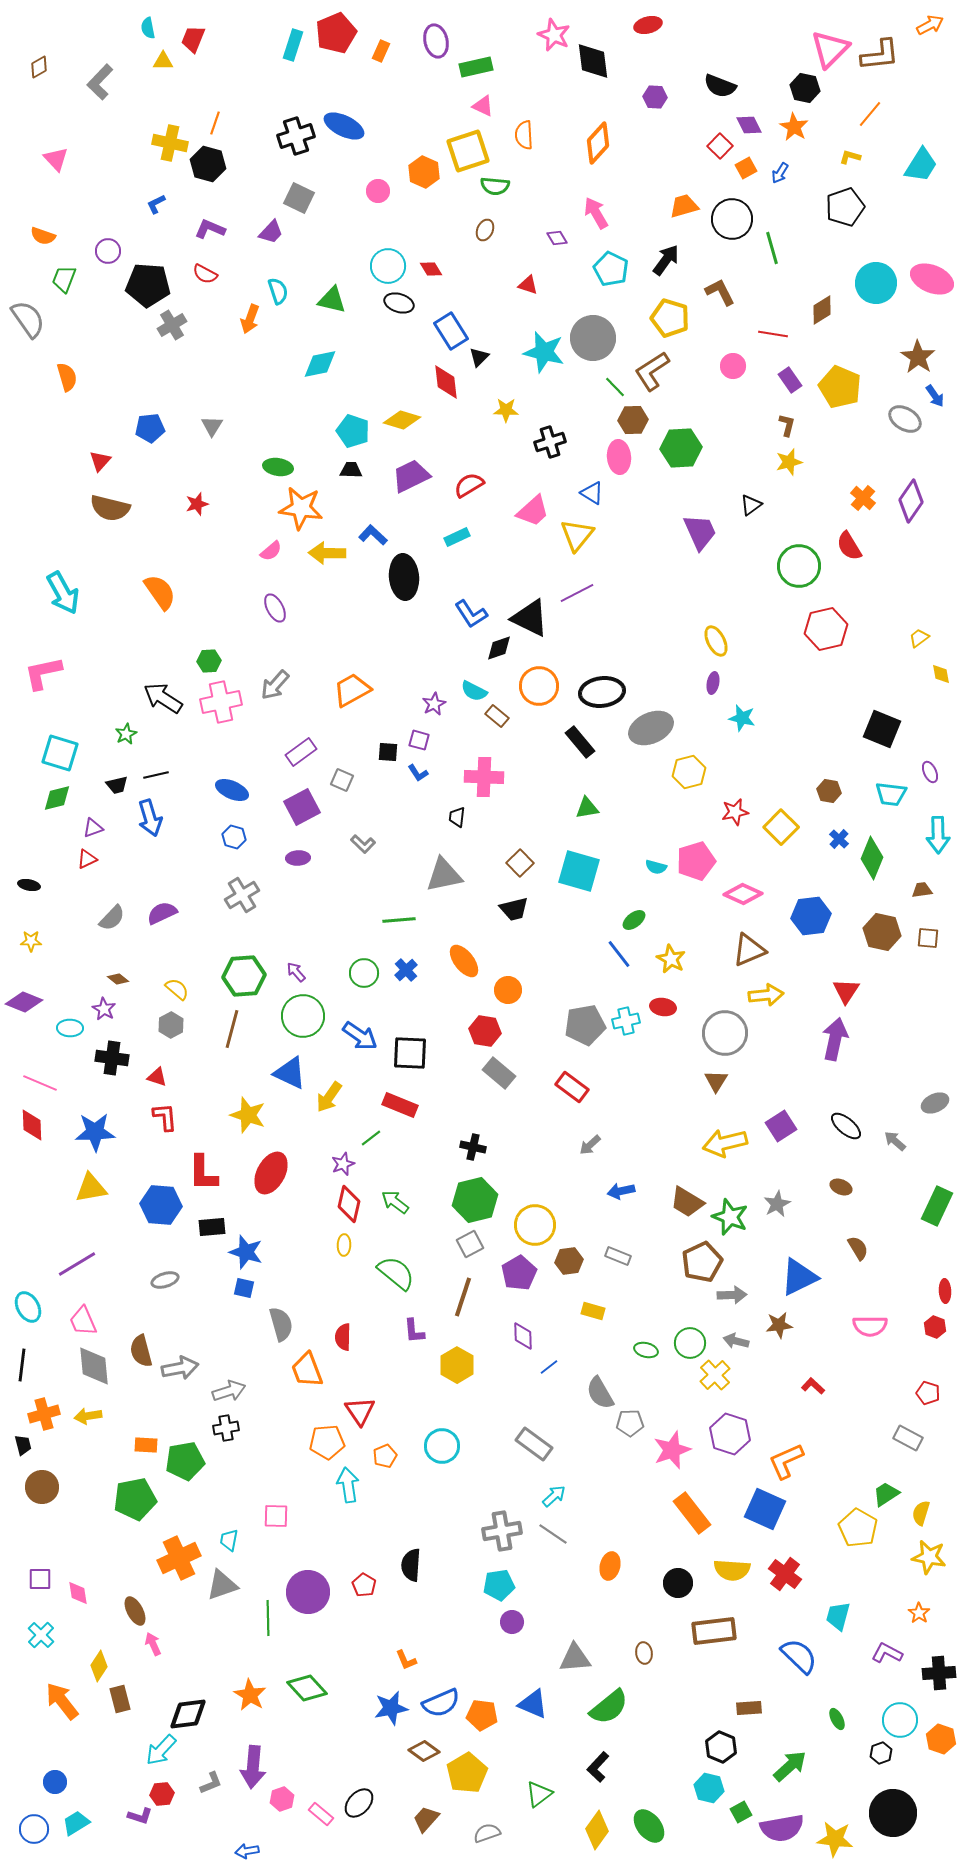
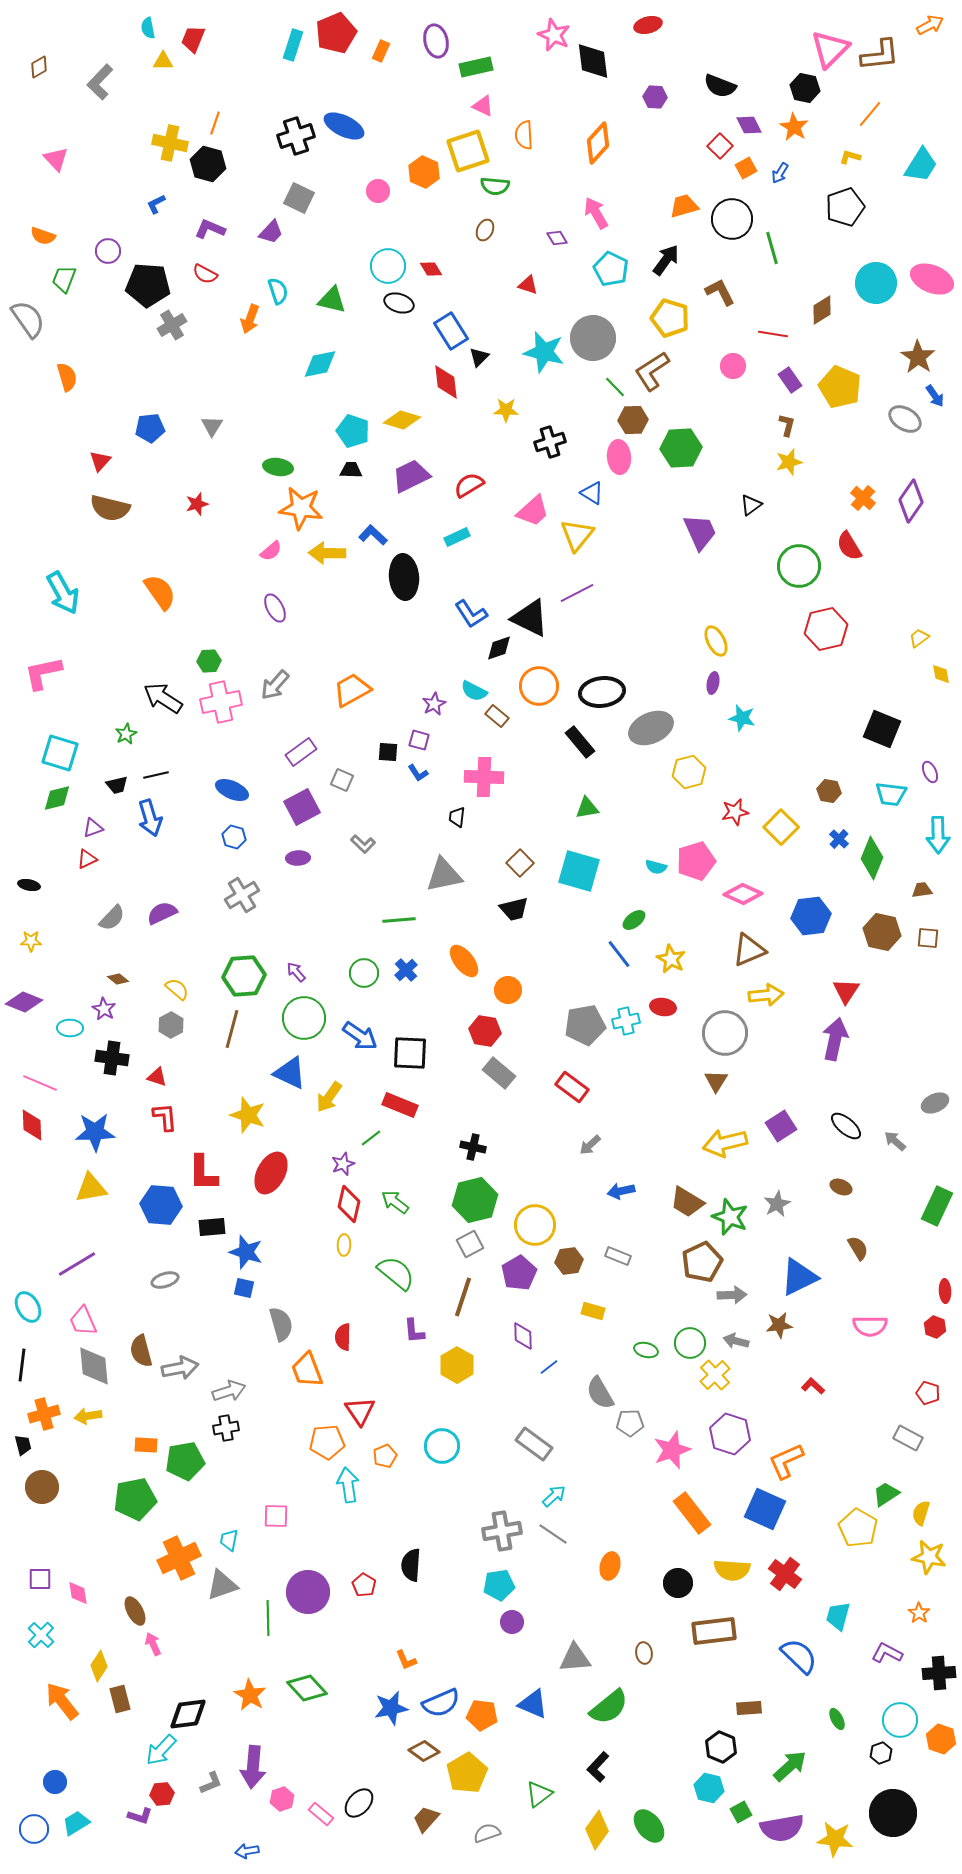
green circle at (303, 1016): moved 1 px right, 2 px down
